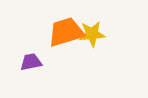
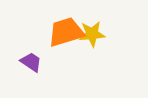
purple trapezoid: rotated 45 degrees clockwise
